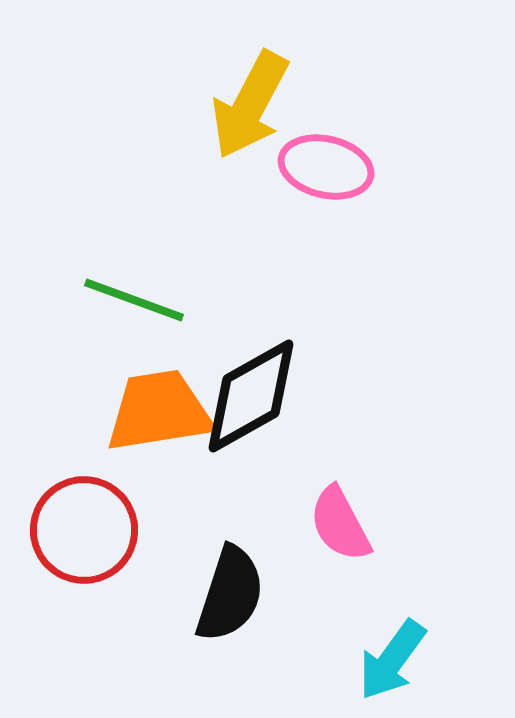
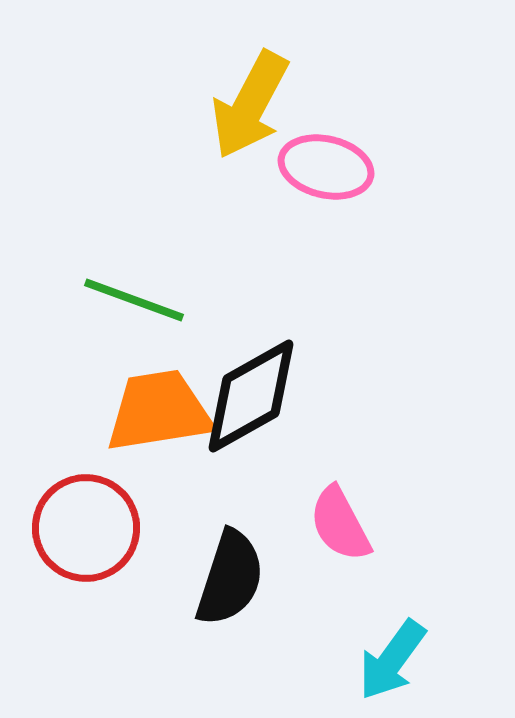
red circle: moved 2 px right, 2 px up
black semicircle: moved 16 px up
